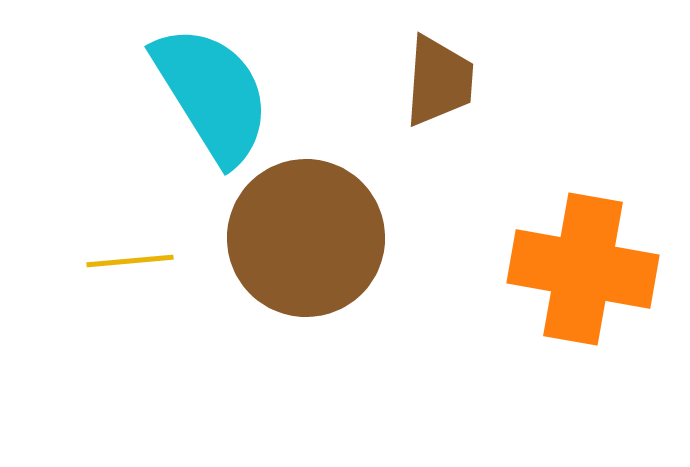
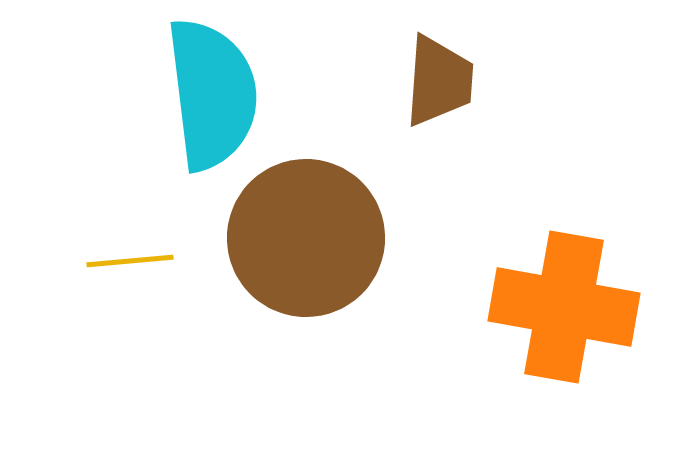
cyan semicircle: rotated 25 degrees clockwise
orange cross: moved 19 px left, 38 px down
